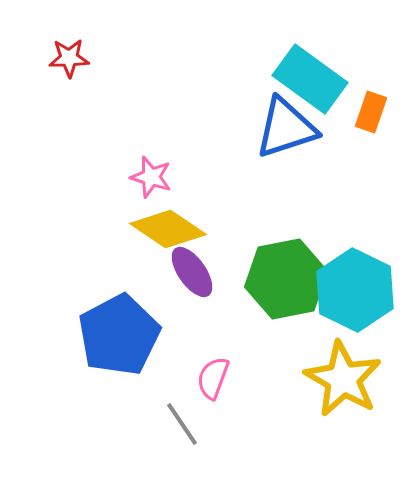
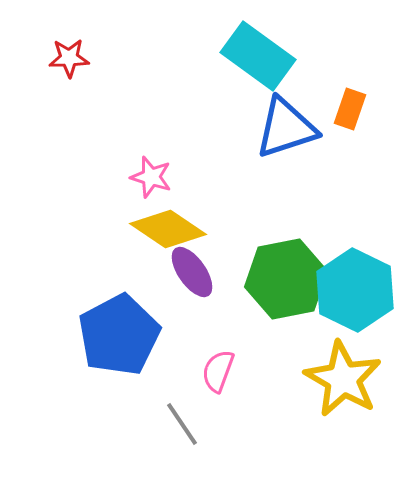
cyan rectangle: moved 52 px left, 23 px up
orange rectangle: moved 21 px left, 3 px up
pink semicircle: moved 5 px right, 7 px up
